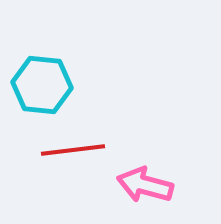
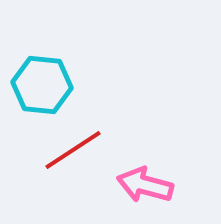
red line: rotated 26 degrees counterclockwise
